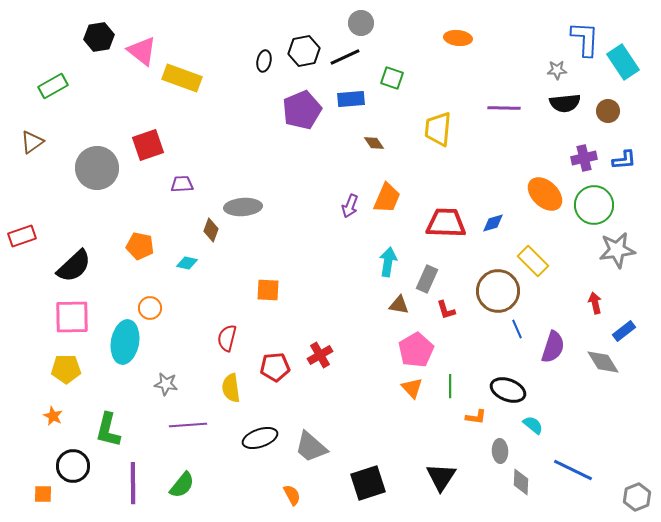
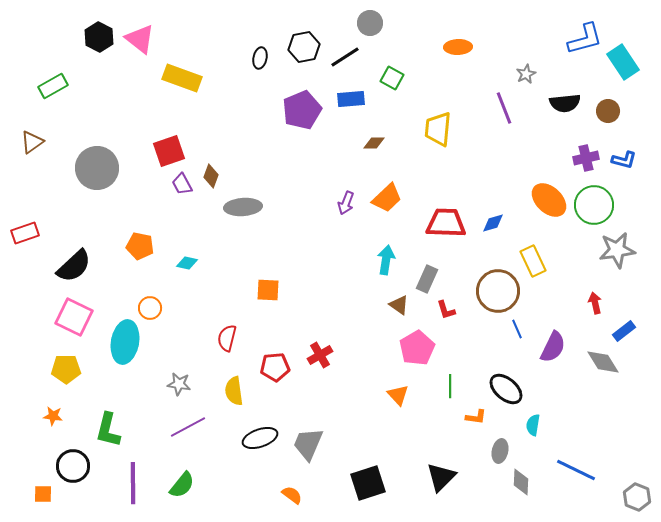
gray circle at (361, 23): moved 9 px right
black hexagon at (99, 37): rotated 24 degrees counterclockwise
orange ellipse at (458, 38): moved 9 px down; rotated 8 degrees counterclockwise
blue L-shape at (585, 39): rotated 72 degrees clockwise
pink triangle at (142, 51): moved 2 px left, 12 px up
black hexagon at (304, 51): moved 4 px up
black line at (345, 57): rotated 8 degrees counterclockwise
black ellipse at (264, 61): moved 4 px left, 3 px up
gray star at (557, 70): moved 31 px left, 4 px down; rotated 24 degrees counterclockwise
green square at (392, 78): rotated 10 degrees clockwise
purple line at (504, 108): rotated 68 degrees clockwise
brown diamond at (374, 143): rotated 55 degrees counterclockwise
red square at (148, 145): moved 21 px right, 6 px down
purple cross at (584, 158): moved 2 px right
blue L-shape at (624, 160): rotated 20 degrees clockwise
purple trapezoid at (182, 184): rotated 115 degrees counterclockwise
orange ellipse at (545, 194): moved 4 px right, 6 px down
orange trapezoid at (387, 198): rotated 24 degrees clockwise
purple arrow at (350, 206): moved 4 px left, 3 px up
brown diamond at (211, 230): moved 54 px up
red rectangle at (22, 236): moved 3 px right, 3 px up
yellow rectangle at (533, 261): rotated 20 degrees clockwise
cyan arrow at (388, 262): moved 2 px left, 2 px up
brown triangle at (399, 305): rotated 25 degrees clockwise
pink square at (72, 317): moved 2 px right; rotated 27 degrees clockwise
purple semicircle at (553, 347): rotated 8 degrees clockwise
pink pentagon at (416, 350): moved 1 px right, 2 px up
gray star at (166, 384): moved 13 px right
yellow semicircle at (231, 388): moved 3 px right, 3 px down
orange triangle at (412, 388): moved 14 px left, 7 px down
black ellipse at (508, 390): moved 2 px left, 1 px up; rotated 20 degrees clockwise
orange star at (53, 416): rotated 18 degrees counterclockwise
purple line at (188, 425): moved 2 px down; rotated 24 degrees counterclockwise
cyan semicircle at (533, 425): rotated 120 degrees counterclockwise
gray trapezoid at (311, 447): moved 3 px left, 3 px up; rotated 72 degrees clockwise
gray ellipse at (500, 451): rotated 15 degrees clockwise
blue line at (573, 470): moved 3 px right
black triangle at (441, 477): rotated 12 degrees clockwise
orange semicircle at (292, 495): rotated 25 degrees counterclockwise
gray hexagon at (637, 497): rotated 16 degrees counterclockwise
